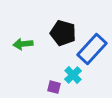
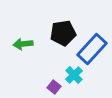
black pentagon: rotated 25 degrees counterclockwise
cyan cross: moved 1 px right
purple square: rotated 24 degrees clockwise
